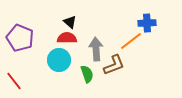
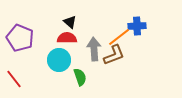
blue cross: moved 10 px left, 3 px down
orange line: moved 12 px left, 4 px up
gray arrow: moved 2 px left
brown L-shape: moved 10 px up
green semicircle: moved 7 px left, 3 px down
red line: moved 2 px up
